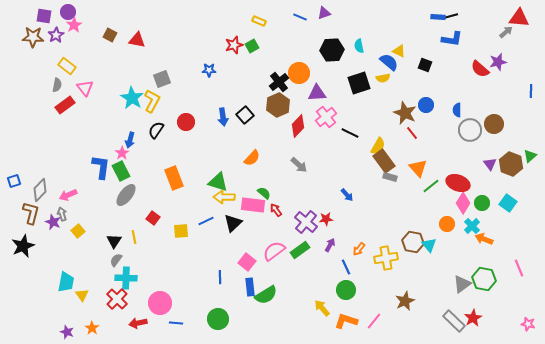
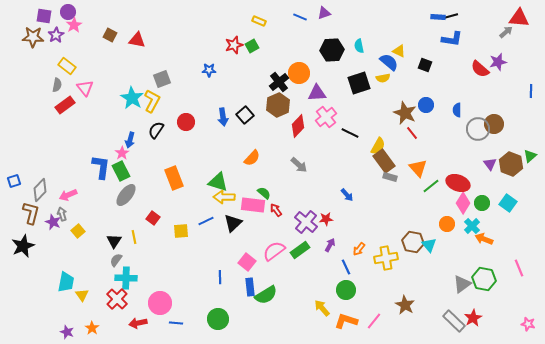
gray circle at (470, 130): moved 8 px right, 1 px up
brown star at (405, 301): moved 4 px down; rotated 18 degrees counterclockwise
